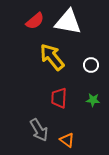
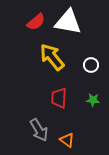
red semicircle: moved 1 px right, 1 px down
